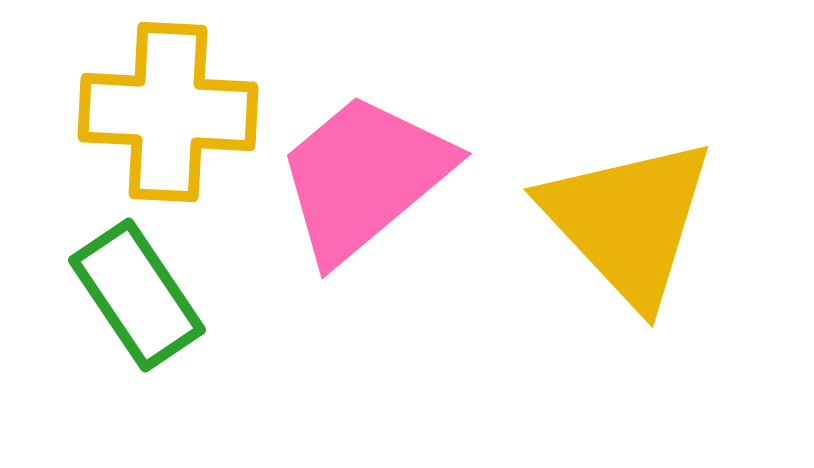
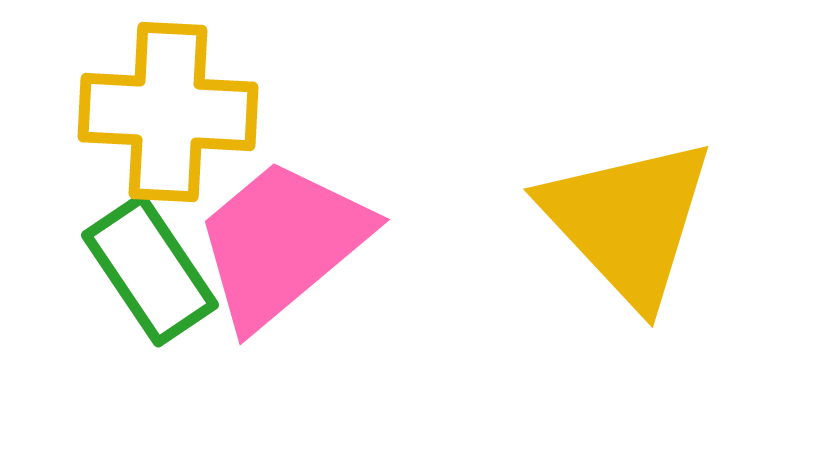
pink trapezoid: moved 82 px left, 66 px down
green rectangle: moved 13 px right, 25 px up
